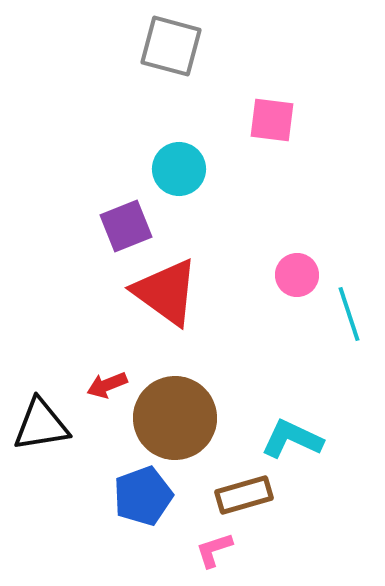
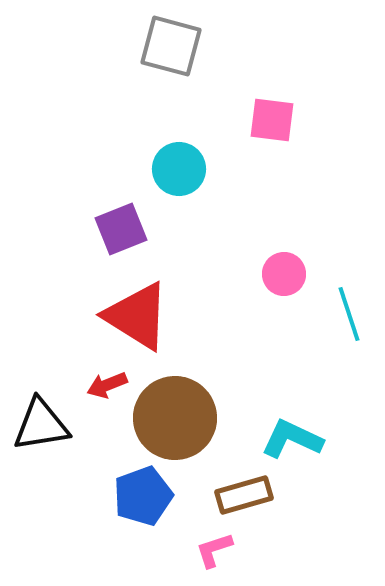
purple square: moved 5 px left, 3 px down
pink circle: moved 13 px left, 1 px up
red triangle: moved 29 px left, 24 px down; rotated 4 degrees counterclockwise
